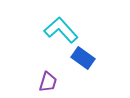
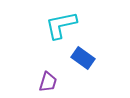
cyan L-shape: moved 5 px up; rotated 60 degrees counterclockwise
